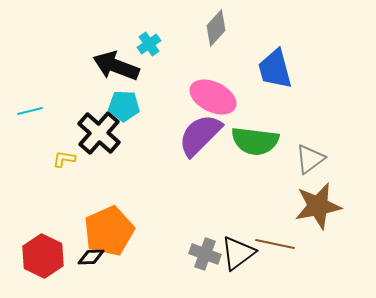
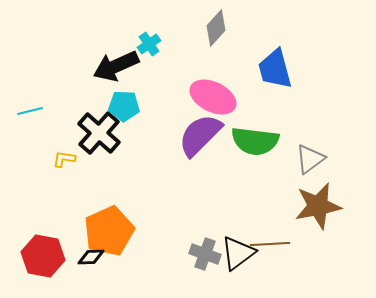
black arrow: rotated 45 degrees counterclockwise
brown line: moved 5 px left; rotated 15 degrees counterclockwise
red hexagon: rotated 15 degrees counterclockwise
